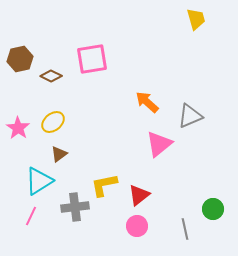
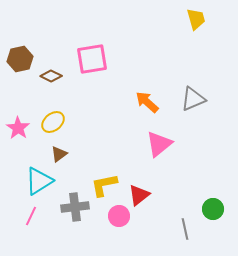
gray triangle: moved 3 px right, 17 px up
pink circle: moved 18 px left, 10 px up
